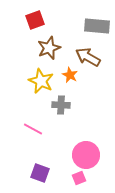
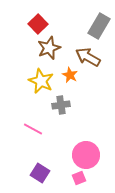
red square: moved 3 px right, 4 px down; rotated 24 degrees counterclockwise
gray rectangle: moved 2 px right; rotated 65 degrees counterclockwise
gray cross: rotated 12 degrees counterclockwise
purple square: rotated 12 degrees clockwise
